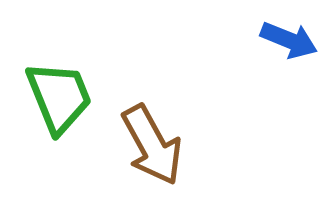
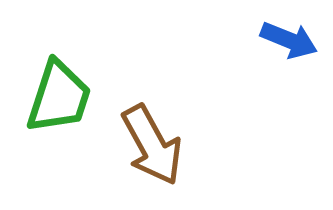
green trapezoid: rotated 40 degrees clockwise
